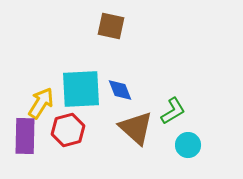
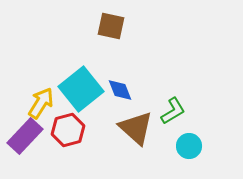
cyan square: rotated 36 degrees counterclockwise
purple rectangle: rotated 42 degrees clockwise
cyan circle: moved 1 px right, 1 px down
